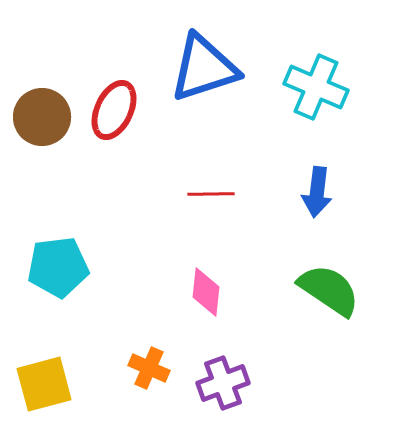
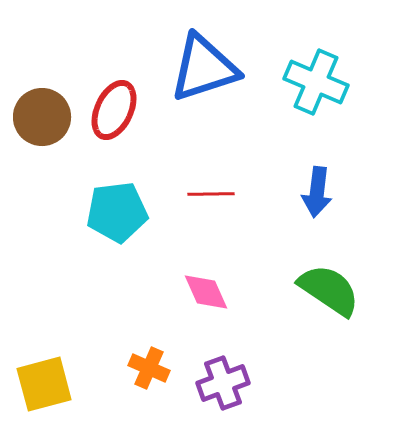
cyan cross: moved 5 px up
cyan pentagon: moved 59 px right, 55 px up
pink diamond: rotated 30 degrees counterclockwise
